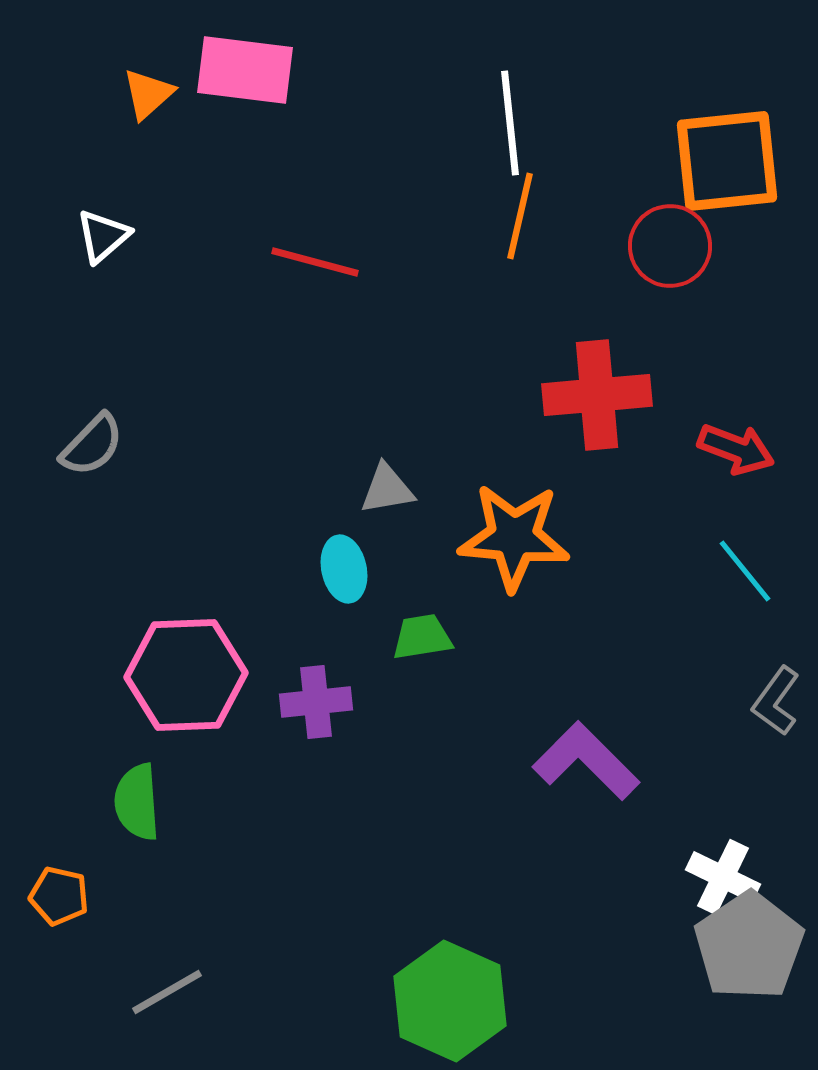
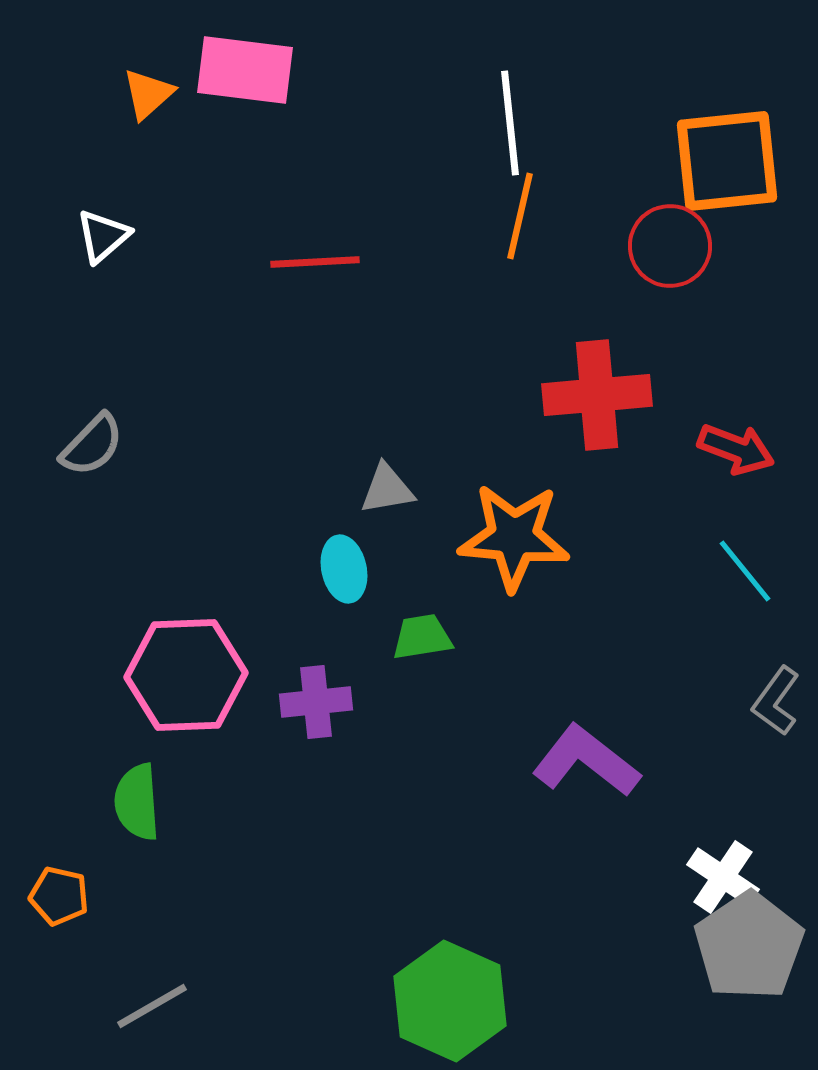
red line: rotated 18 degrees counterclockwise
purple L-shape: rotated 7 degrees counterclockwise
white cross: rotated 8 degrees clockwise
gray line: moved 15 px left, 14 px down
